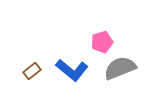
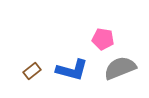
pink pentagon: moved 1 px right, 3 px up; rotated 25 degrees clockwise
blue L-shape: rotated 24 degrees counterclockwise
